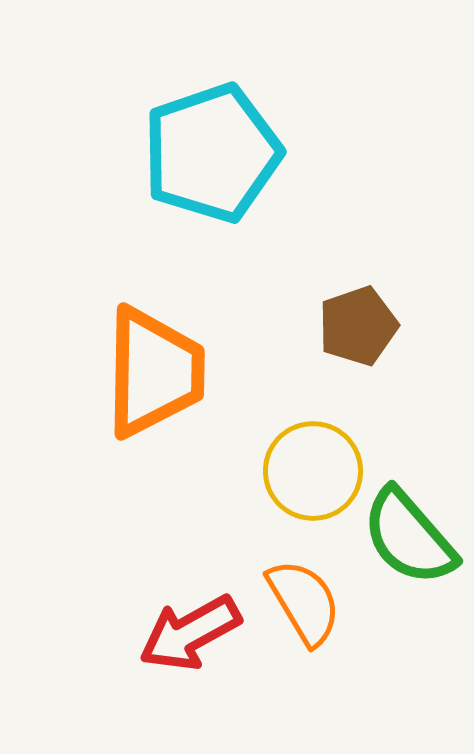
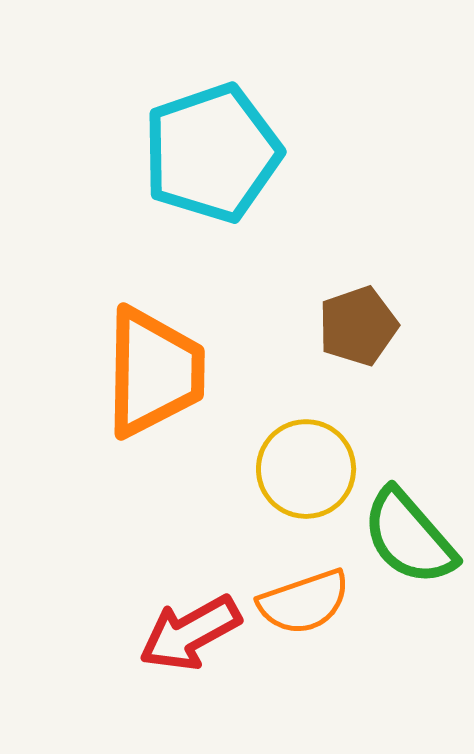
yellow circle: moved 7 px left, 2 px up
orange semicircle: rotated 102 degrees clockwise
